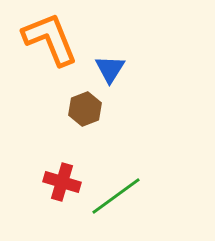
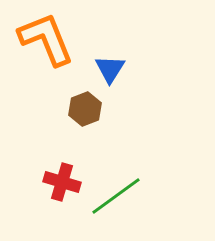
orange L-shape: moved 4 px left
